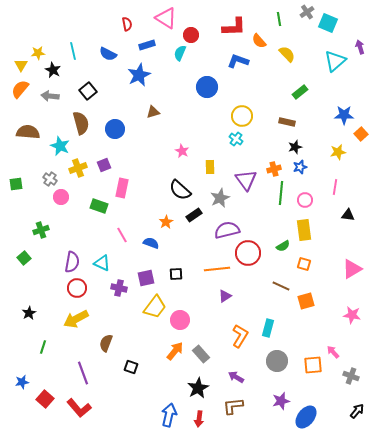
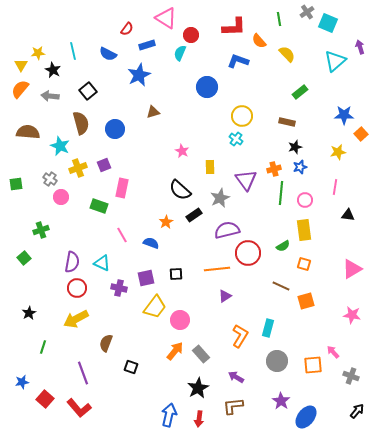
red semicircle at (127, 24): moved 5 px down; rotated 48 degrees clockwise
purple star at (281, 401): rotated 24 degrees counterclockwise
